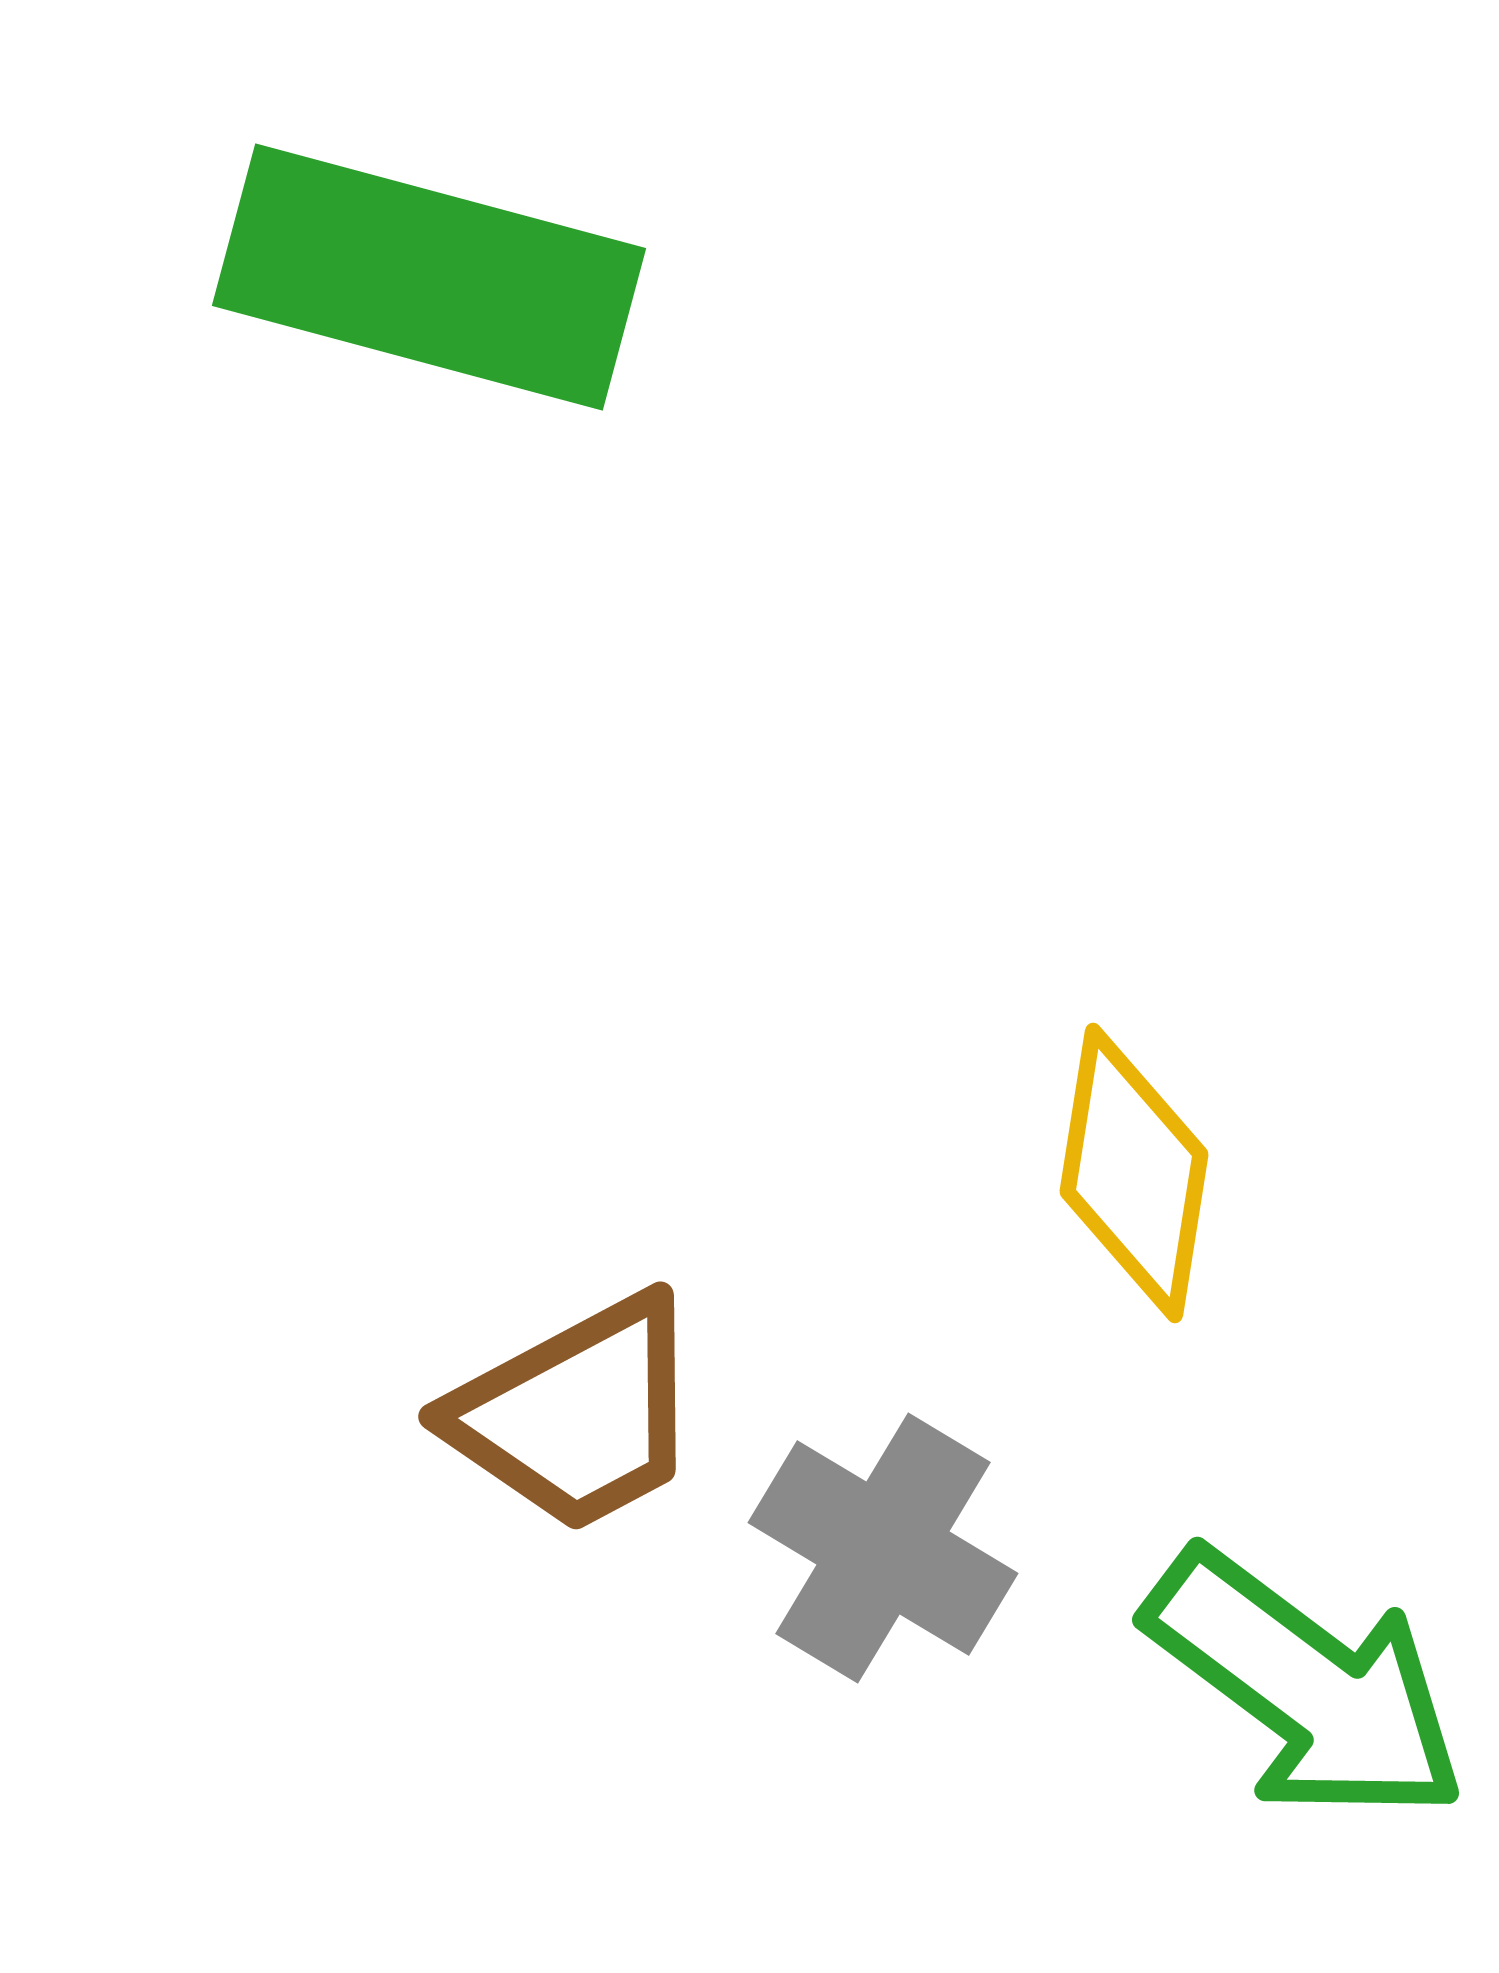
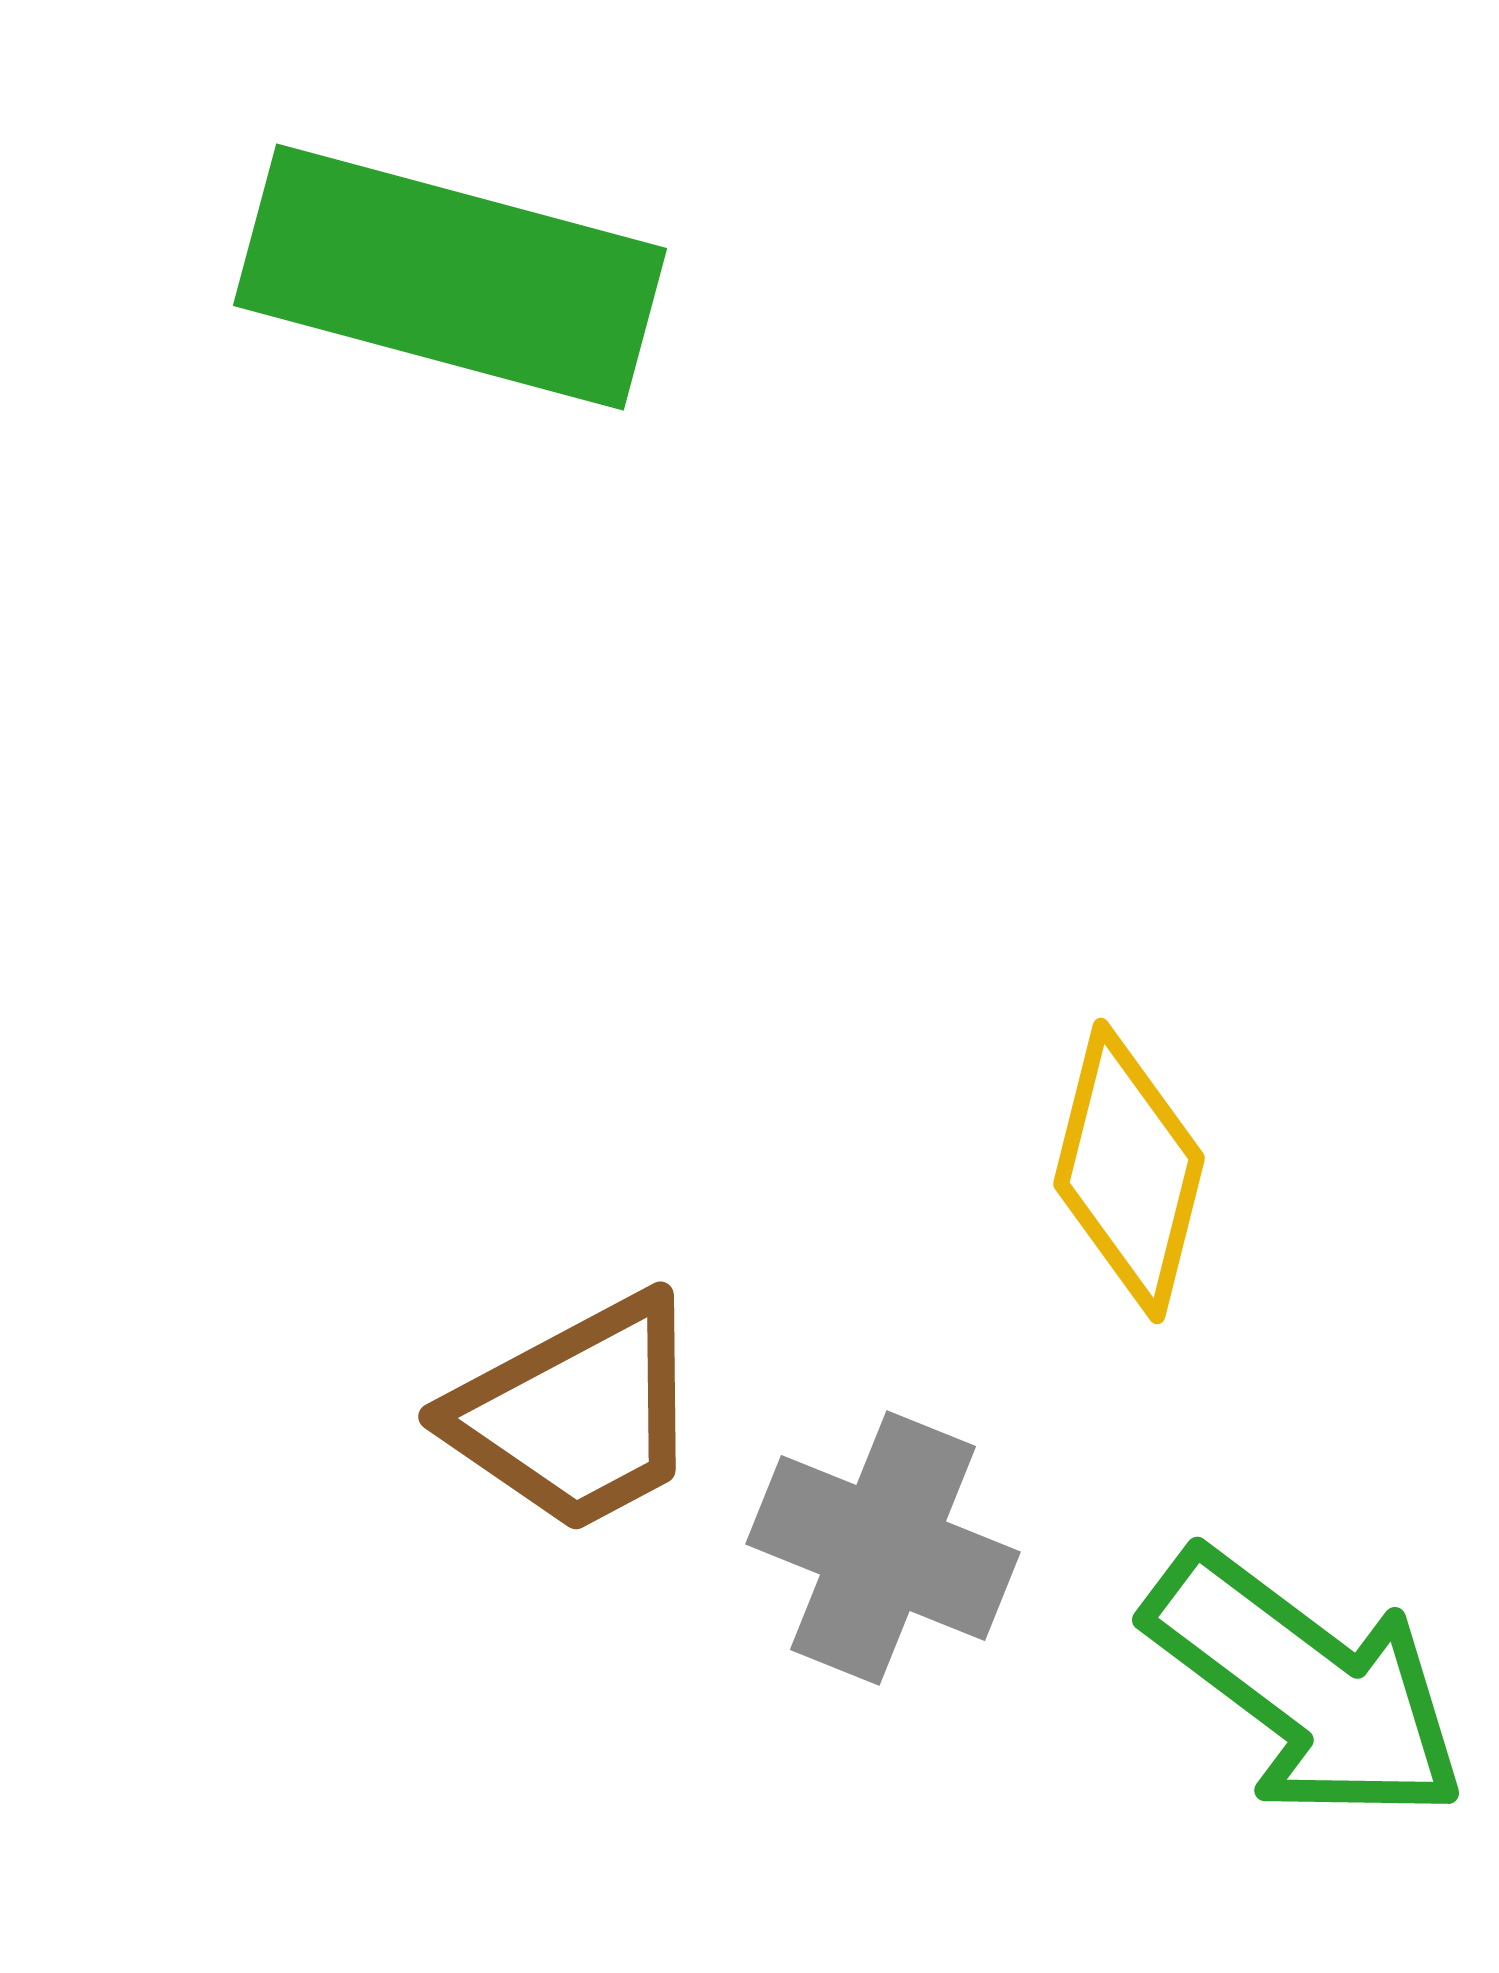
green rectangle: moved 21 px right
yellow diamond: moved 5 px left, 2 px up; rotated 5 degrees clockwise
gray cross: rotated 9 degrees counterclockwise
